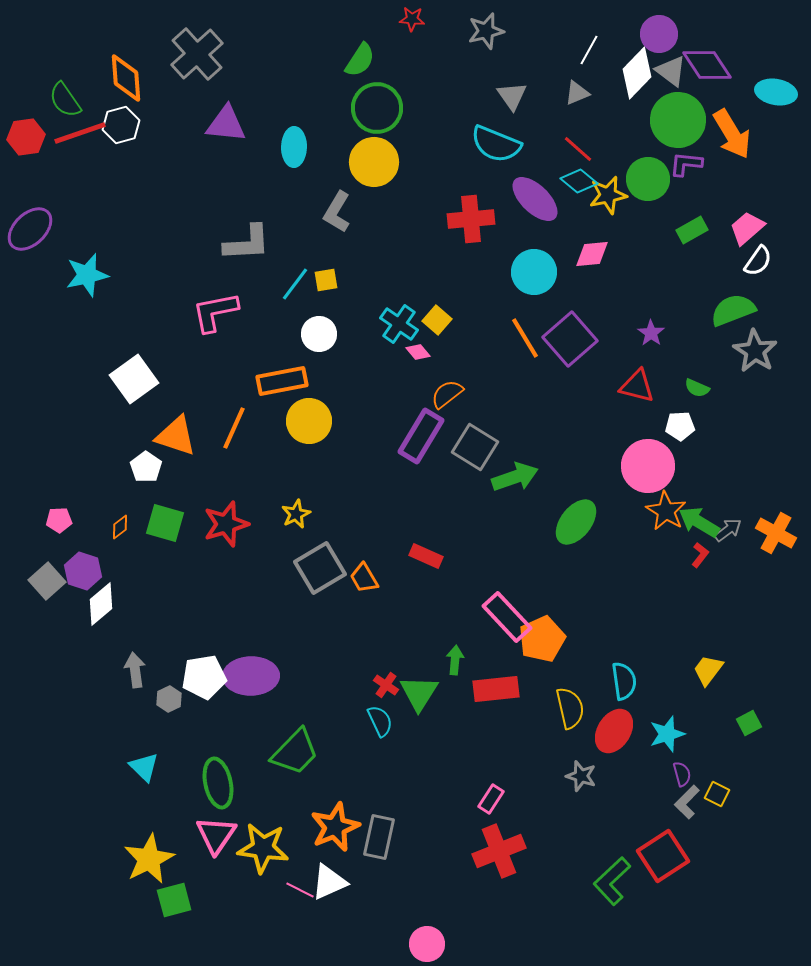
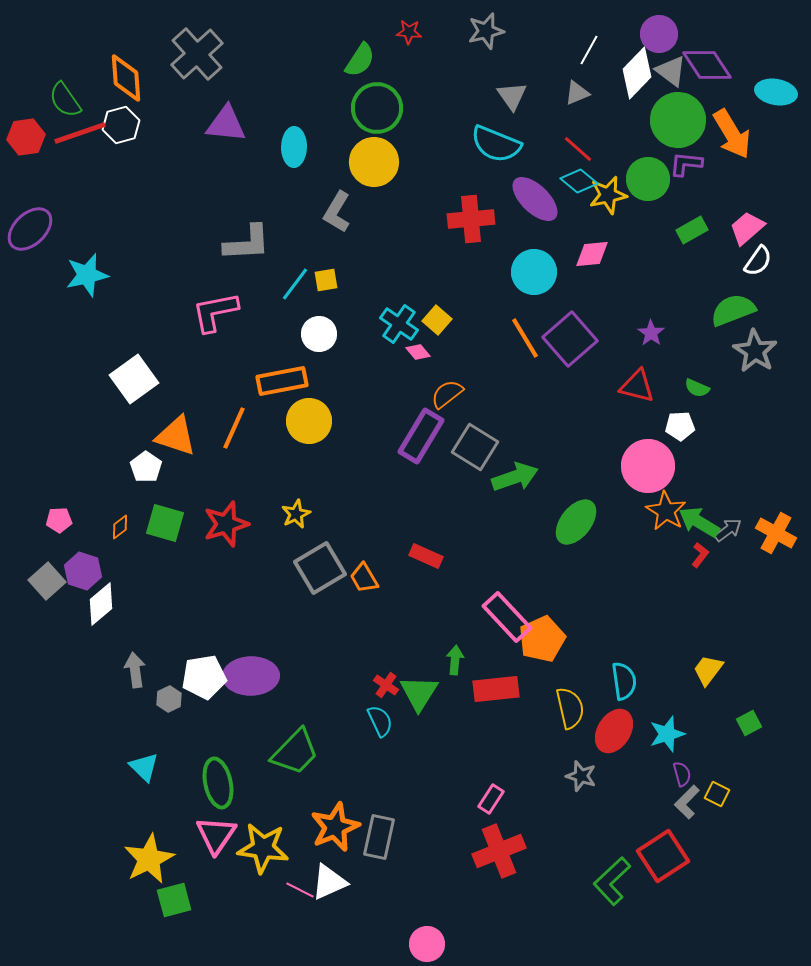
red star at (412, 19): moved 3 px left, 13 px down
